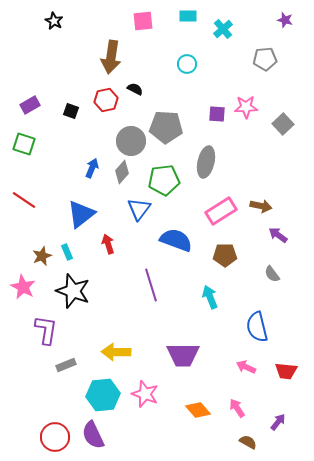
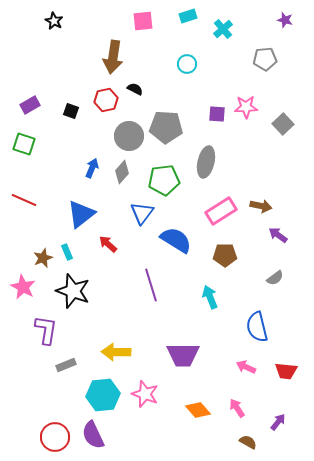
cyan rectangle at (188, 16): rotated 18 degrees counterclockwise
brown arrow at (111, 57): moved 2 px right
gray circle at (131, 141): moved 2 px left, 5 px up
red line at (24, 200): rotated 10 degrees counterclockwise
blue triangle at (139, 209): moved 3 px right, 4 px down
blue semicircle at (176, 240): rotated 12 degrees clockwise
red arrow at (108, 244): rotated 30 degrees counterclockwise
brown star at (42, 256): moved 1 px right, 2 px down
gray semicircle at (272, 274): moved 3 px right, 4 px down; rotated 90 degrees counterclockwise
